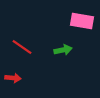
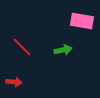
red line: rotated 10 degrees clockwise
red arrow: moved 1 px right, 4 px down
